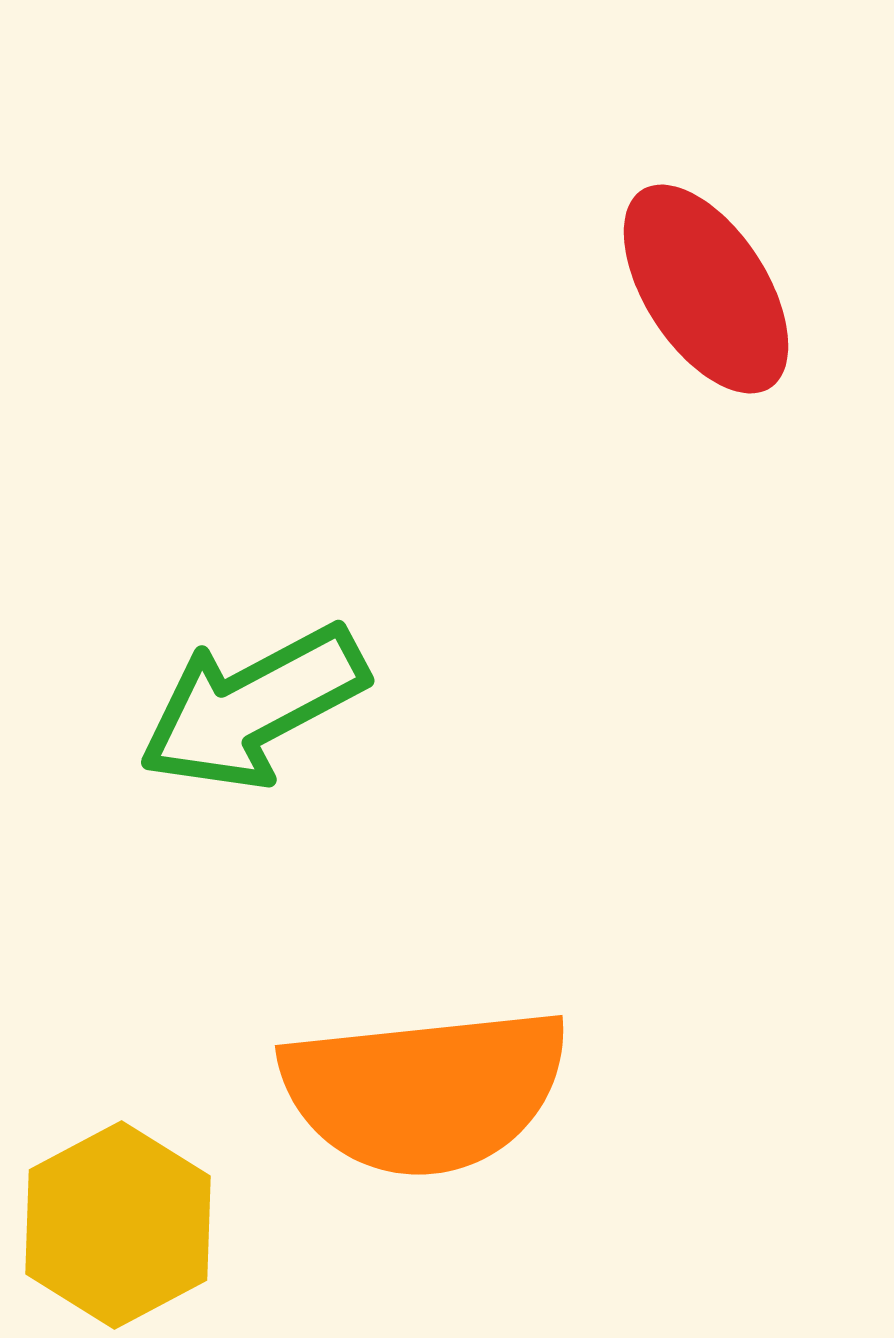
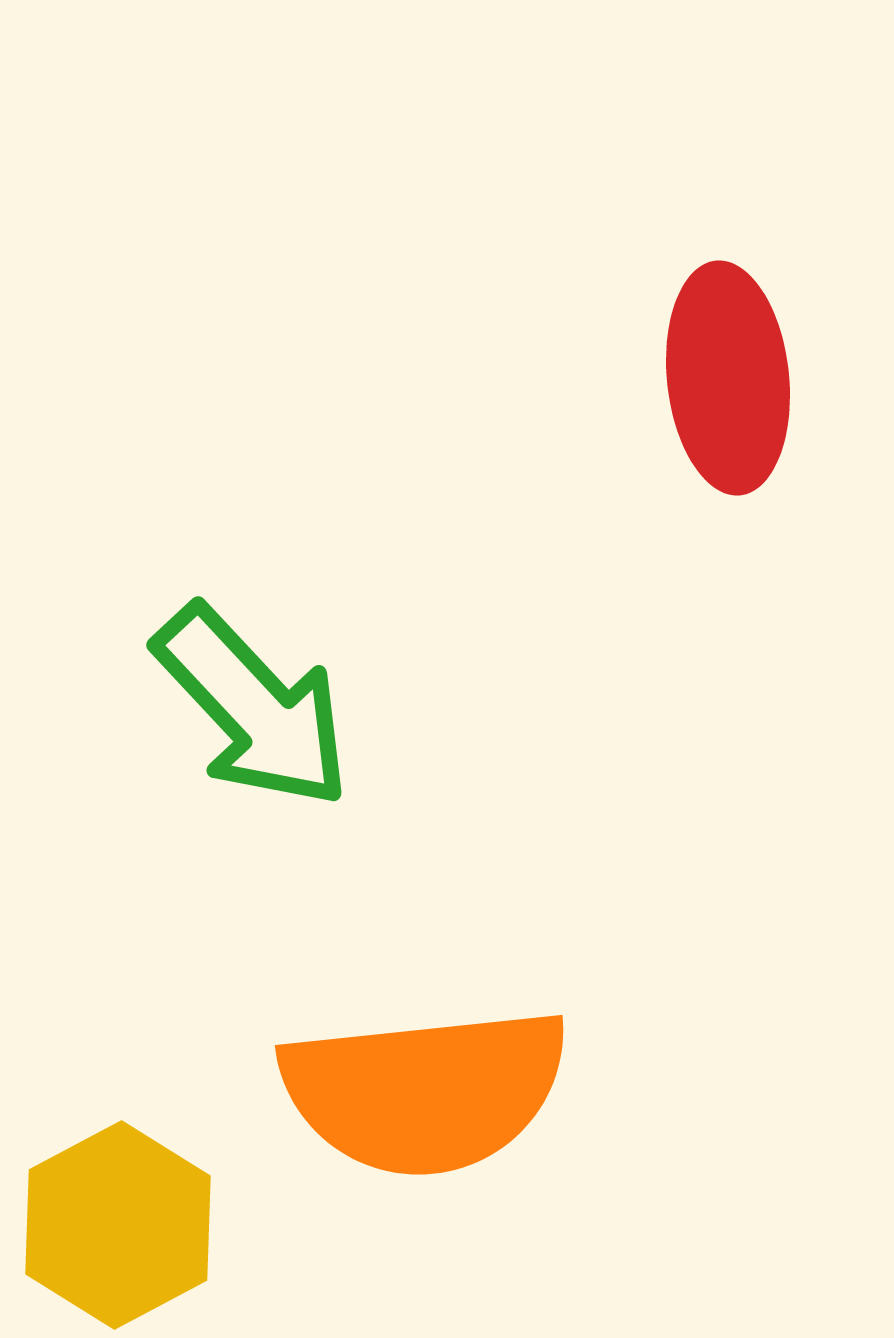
red ellipse: moved 22 px right, 89 px down; rotated 27 degrees clockwise
green arrow: rotated 105 degrees counterclockwise
